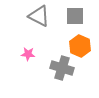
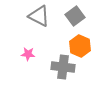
gray square: rotated 36 degrees counterclockwise
gray cross: moved 1 px right, 1 px up; rotated 10 degrees counterclockwise
